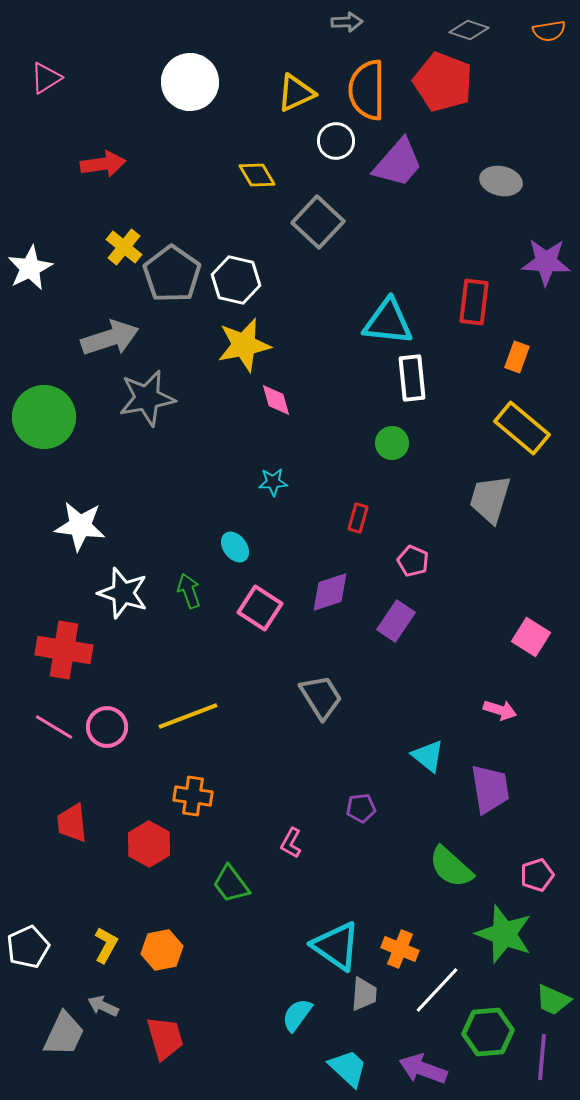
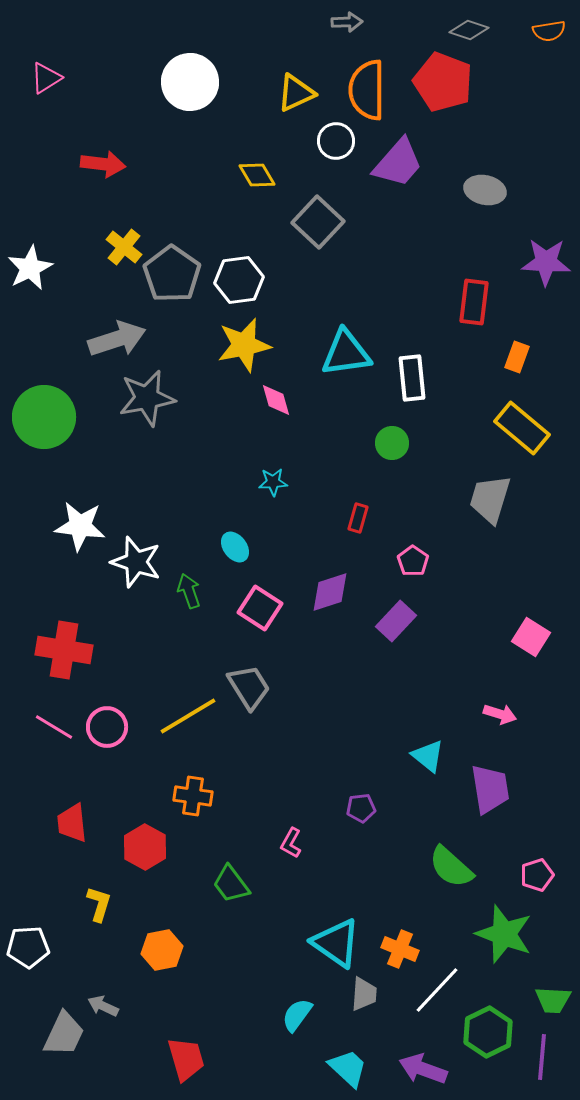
red arrow at (103, 164): rotated 15 degrees clockwise
gray ellipse at (501, 181): moved 16 px left, 9 px down
white hexagon at (236, 280): moved 3 px right; rotated 21 degrees counterclockwise
cyan triangle at (388, 322): moved 42 px left, 31 px down; rotated 14 degrees counterclockwise
gray arrow at (110, 338): moved 7 px right, 1 px down
pink pentagon at (413, 561): rotated 12 degrees clockwise
white star at (123, 593): moved 13 px right, 31 px up
purple rectangle at (396, 621): rotated 9 degrees clockwise
gray trapezoid at (321, 697): moved 72 px left, 10 px up
pink arrow at (500, 710): moved 4 px down
yellow line at (188, 716): rotated 10 degrees counterclockwise
red hexagon at (149, 844): moved 4 px left, 3 px down
yellow L-shape at (106, 945): moved 7 px left, 41 px up; rotated 12 degrees counterclockwise
cyan triangle at (336, 946): moved 3 px up
white pentagon at (28, 947): rotated 21 degrees clockwise
green trapezoid at (553, 1000): rotated 21 degrees counterclockwise
green hexagon at (488, 1032): rotated 21 degrees counterclockwise
red trapezoid at (165, 1038): moved 21 px right, 21 px down
